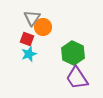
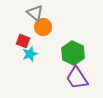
gray triangle: moved 3 px right, 5 px up; rotated 24 degrees counterclockwise
red square: moved 4 px left, 2 px down
cyan star: moved 1 px right
